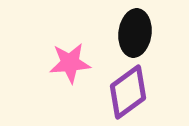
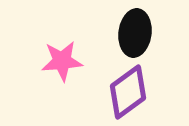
pink star: moved 8 px left, 2 px up
